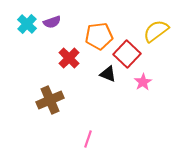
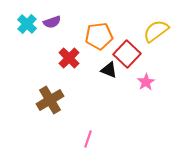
black triangle: moved 1 px right, 4 px up
pink star: moved 3 px right
brown cross: rotated 8 degrees counterclockwise
